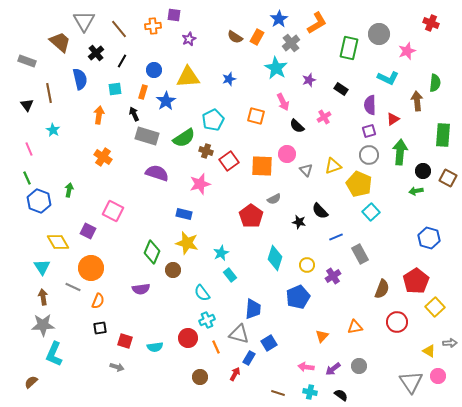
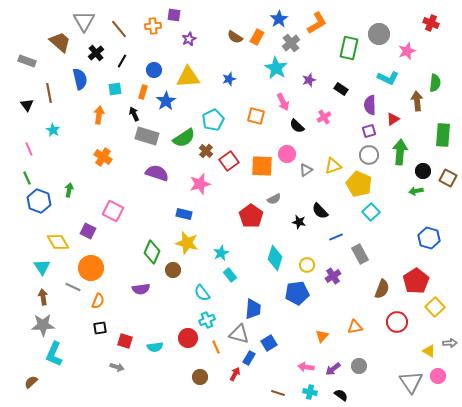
brown cross at (206, 151): rotated 24 degrees clockwise
gray triangle at (306, 170): rotated 40 degrees clockwise
blue pentagon at (298, 297): moved 1 px left, 4 px up; rotated 15 degrees clockwise
